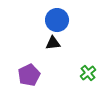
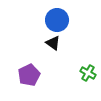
black triangle: rotated 42 degrees clockwise
green cross: rotated 21 degrees counterclockwise
